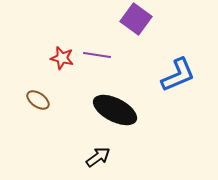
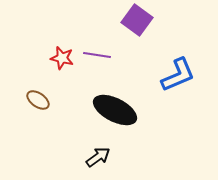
purple square: moved 1 px right, 1 px down
